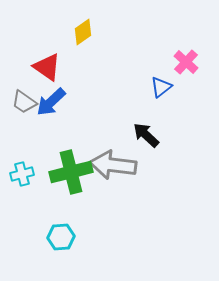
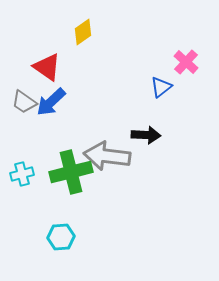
black arrow: rotated 140 degrees clockwise
gray arrow: moved 6 px left, 9 px up
